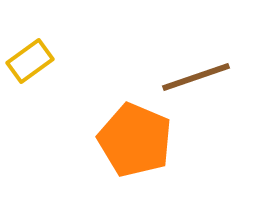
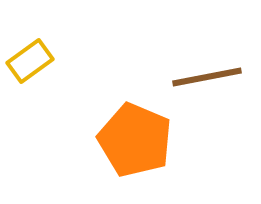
brown line: moved 11 px right; rotated 8 degrees clockwise
